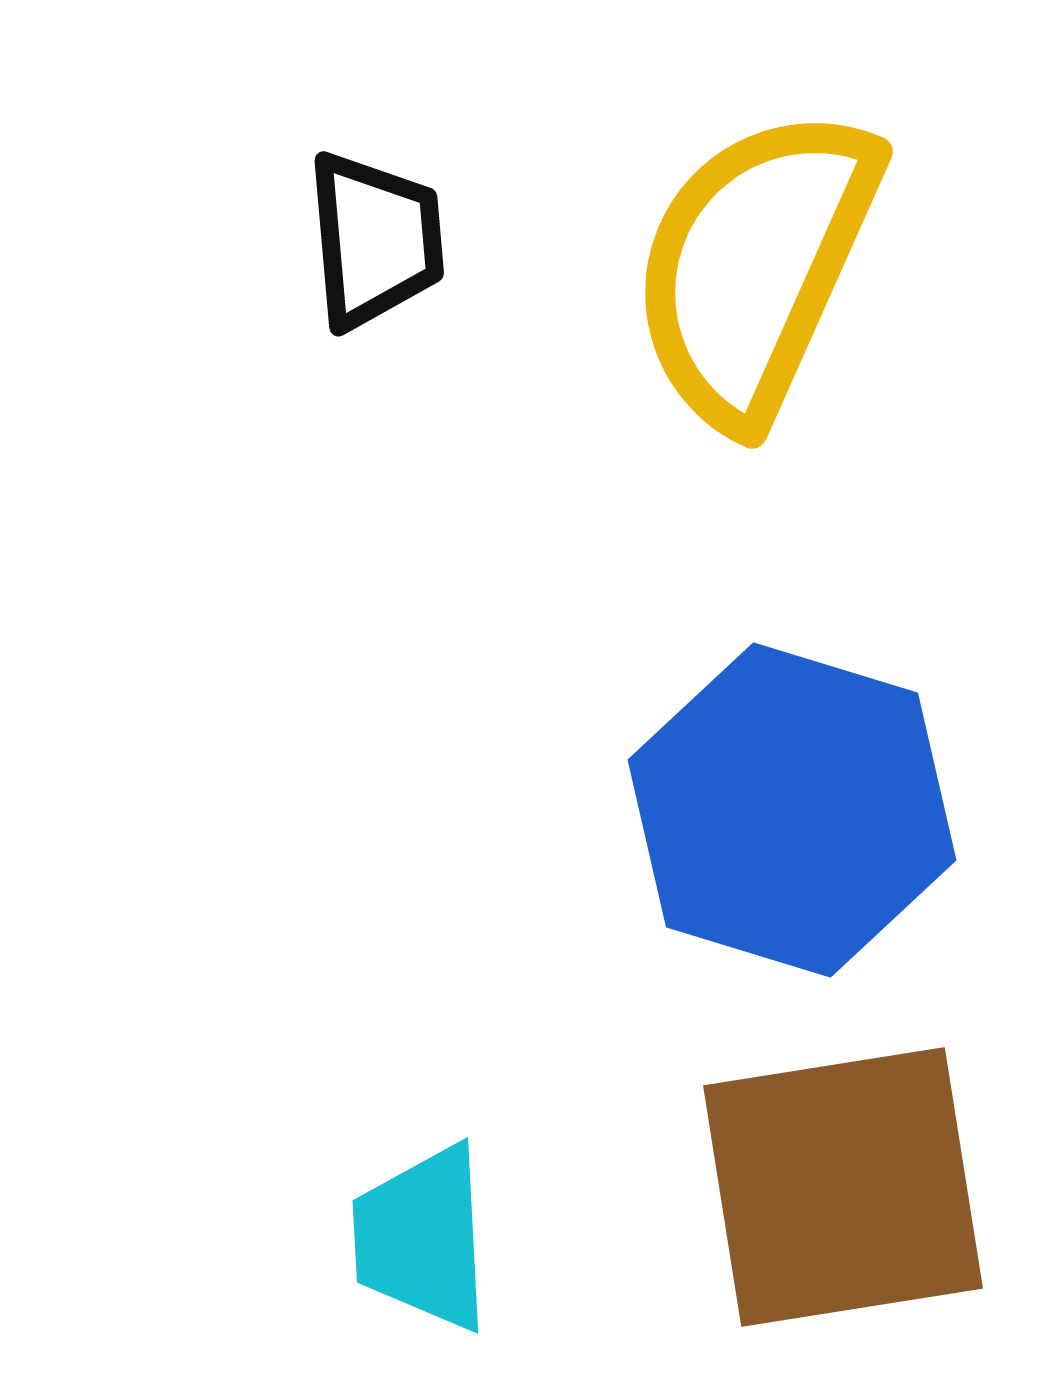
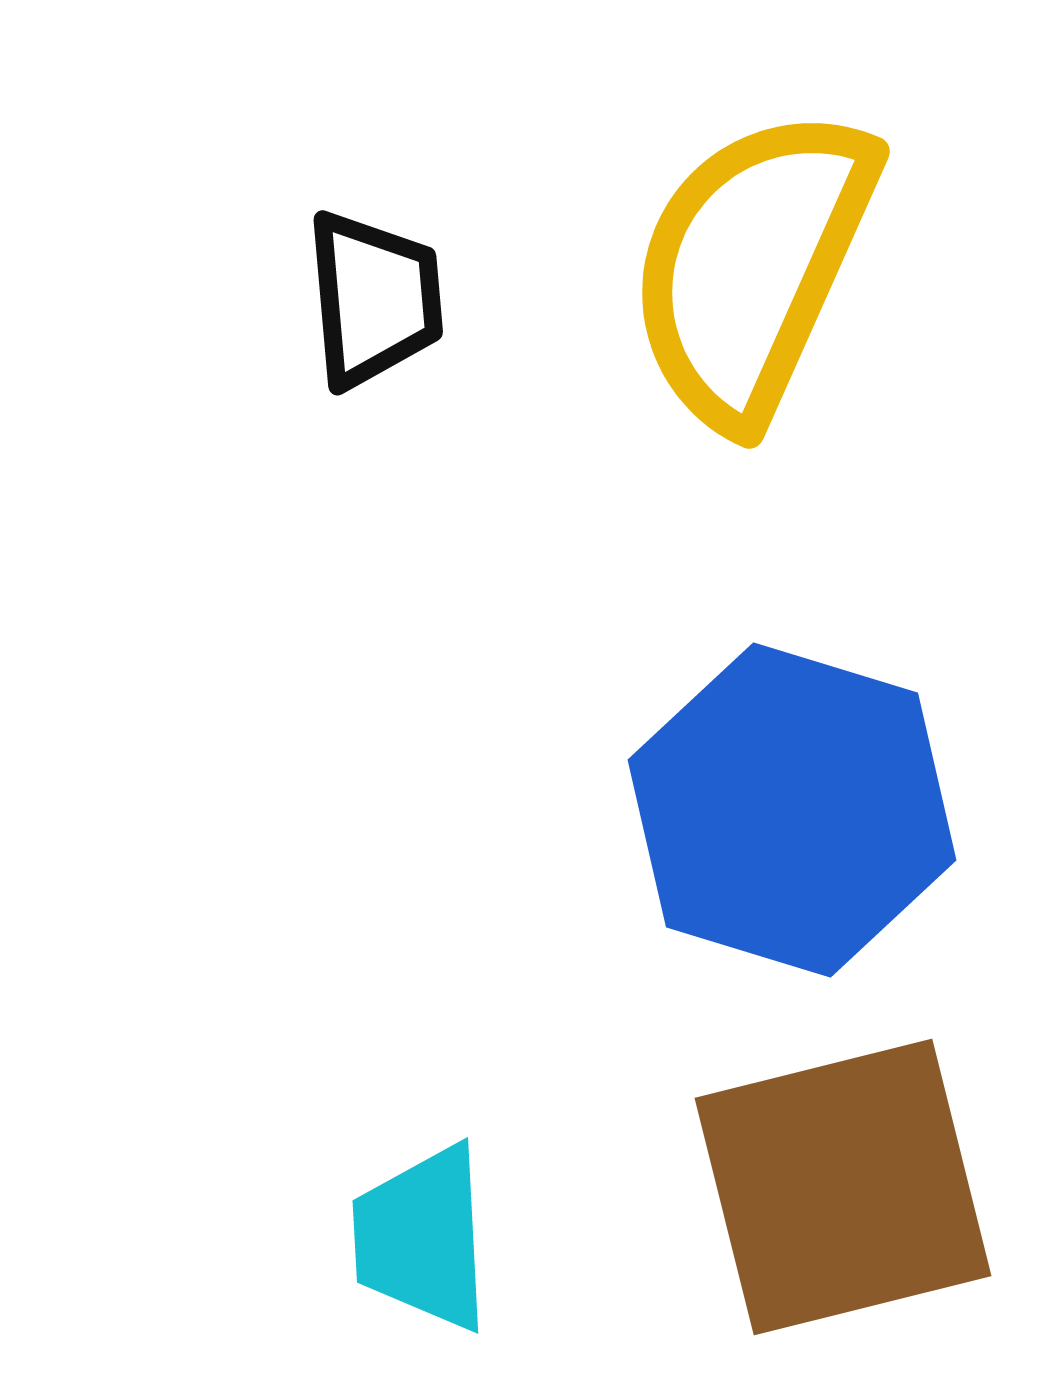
black trapezoid: moved 1 px left, 59 px down
yellow semicircle: moved 3 px left
brown square: rotated 5 degrees counterclockwise
